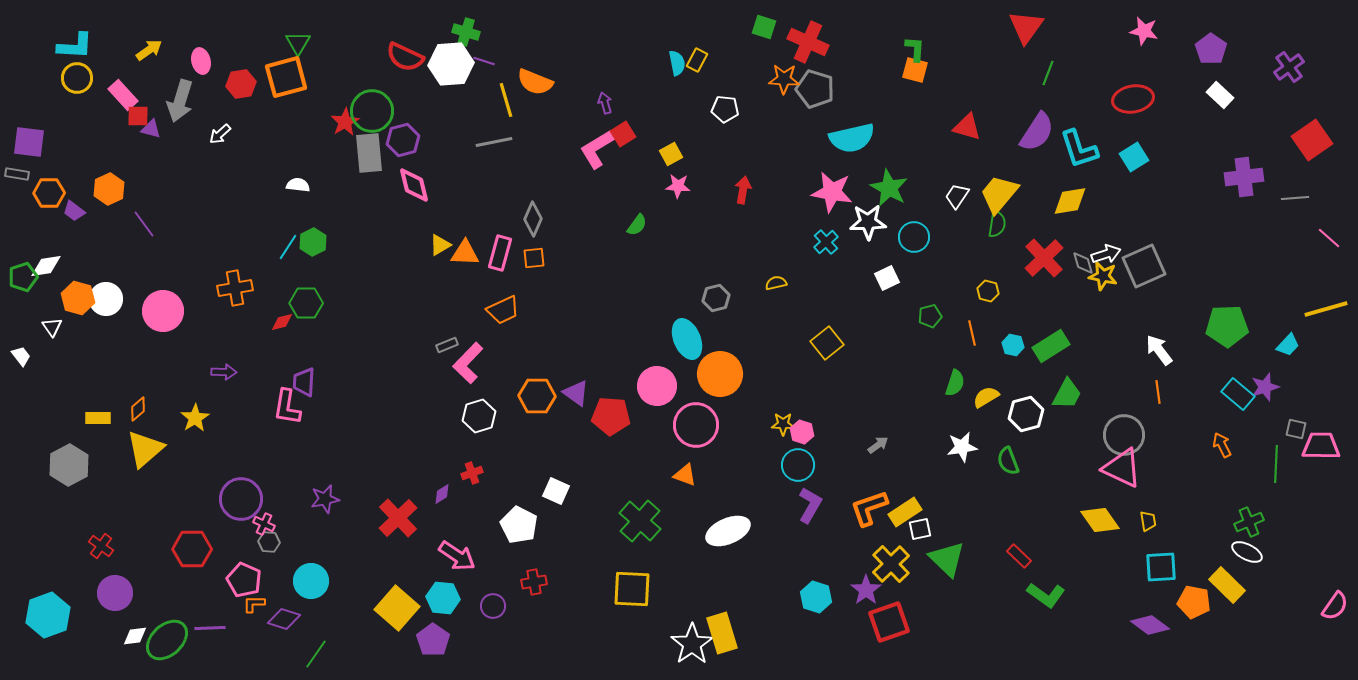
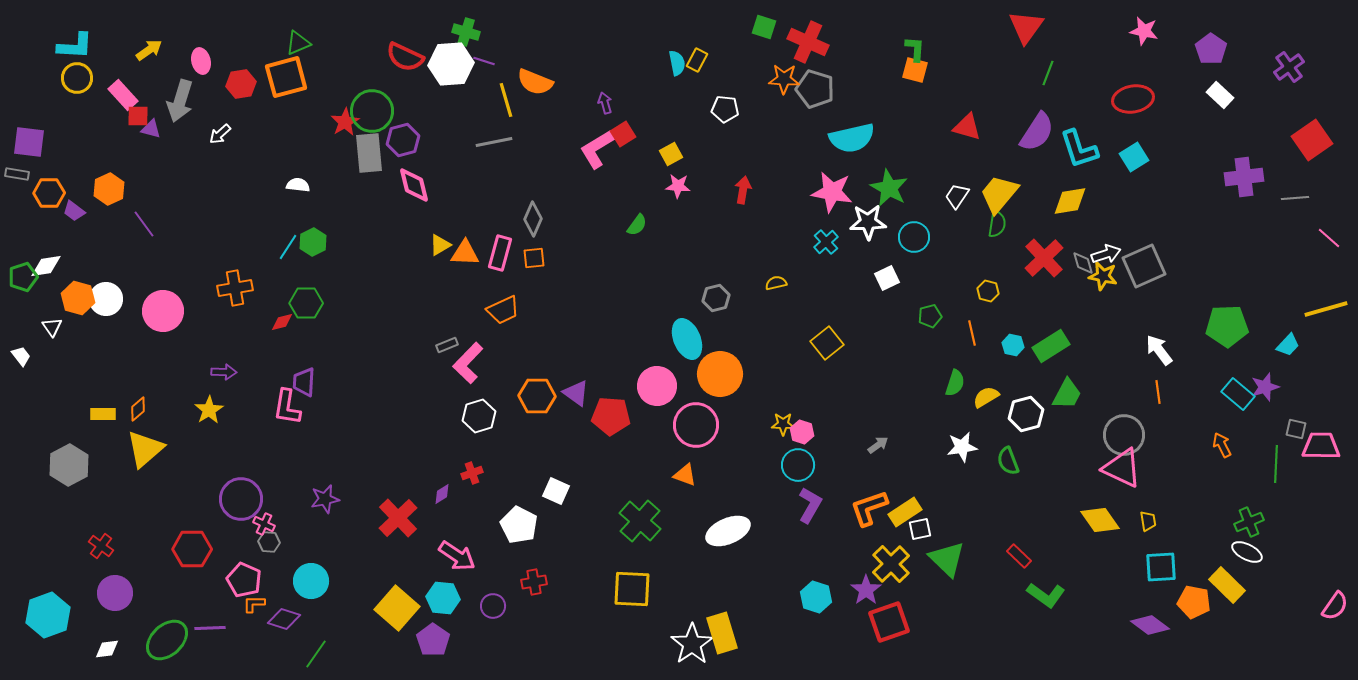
green triangle at (298, 43): rotated 36 degrees clockwise
yellow rectangle at (98, 418): moved 5 px right, 4 px up
yellow star at (195, 418): moved 14 px right, 8 px up
white diamond at (135, 636): moved 28 px left, 13 px down
